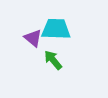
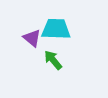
purple triangle: moved 1 px left
